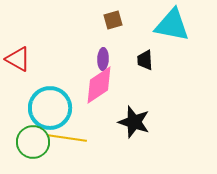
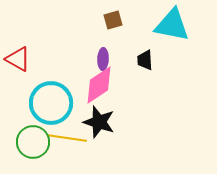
cyan circle: moved 1 px right, 5 px up
black star: moved 35 px left
